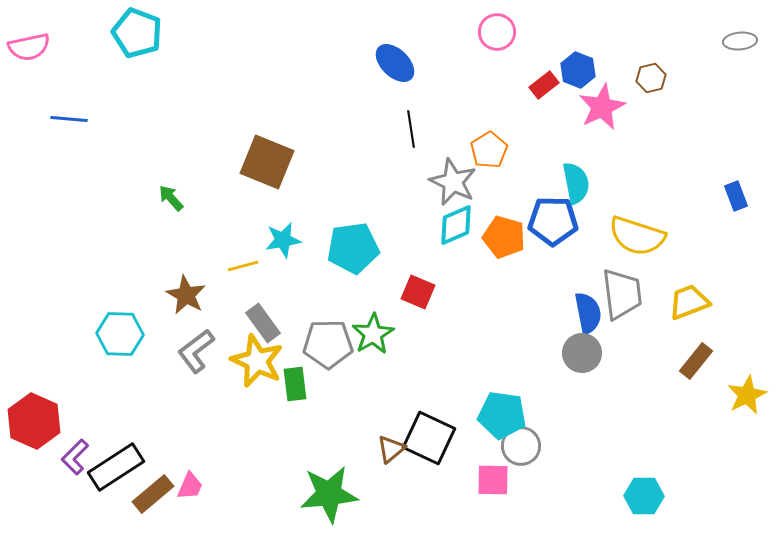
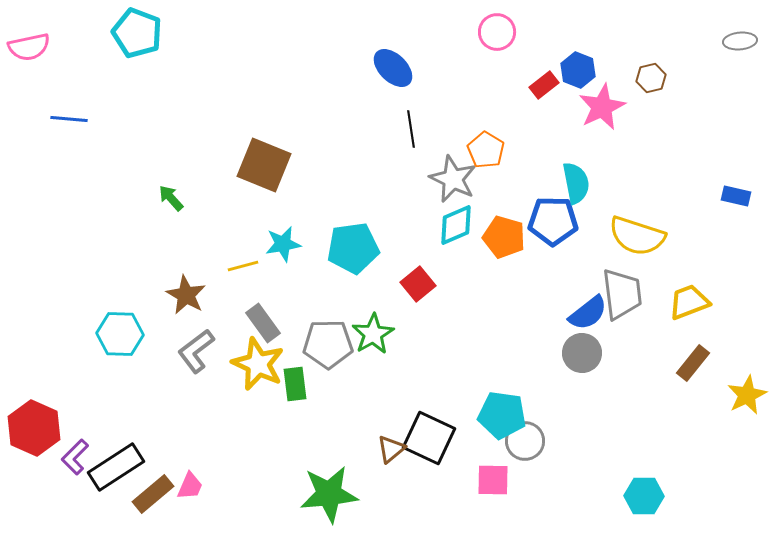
blue ellipse at (395, 63): moved 2 px left, 5 px down
orange pentagon at (489, 150): moved 3 px left; rotated 9 degrees counterclockwise
brown square at (267, 162): moved 3 px left, 3 px down
gray star at (453, 182): moved 3 px up
blue rectangle at (736, 196): rotated 56 degrees counterclockwise
cyan star at (283, 240): moved 4 px down
red square at (418, 292): moved 8 px up; rotated 28 degrees clockwise
blue semicircle at (588, 313): rotated 63 degrees clockwise
yellow star at (257, 361): moved 1 px right, 3 px down
brown rectangle at (696, 361): moved 3 px left, 2 px down
red hexagon at (34, 421): moved 7 px down
gray circle at (521, 446): moved 4 px right, 5 px up
